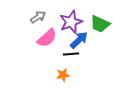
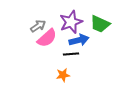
gray arrow: moved 9 px down
blue arrow: rotated 30 degrees clockwise
